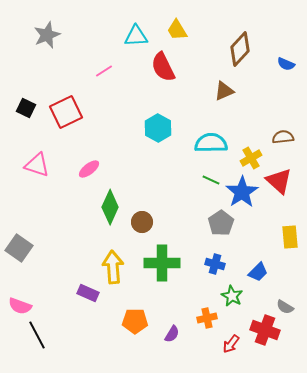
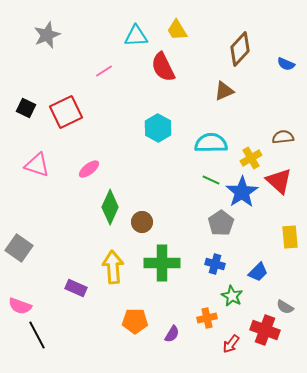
purple rectangle: moved 12 px left, 5 px up
